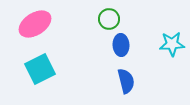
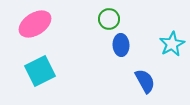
cyan star: rotated 25 degrees counterclockwise
cyan square: moved 2 px down
blue semicircle: moved 19 px right; rotated 15 degrees counterclockwise
